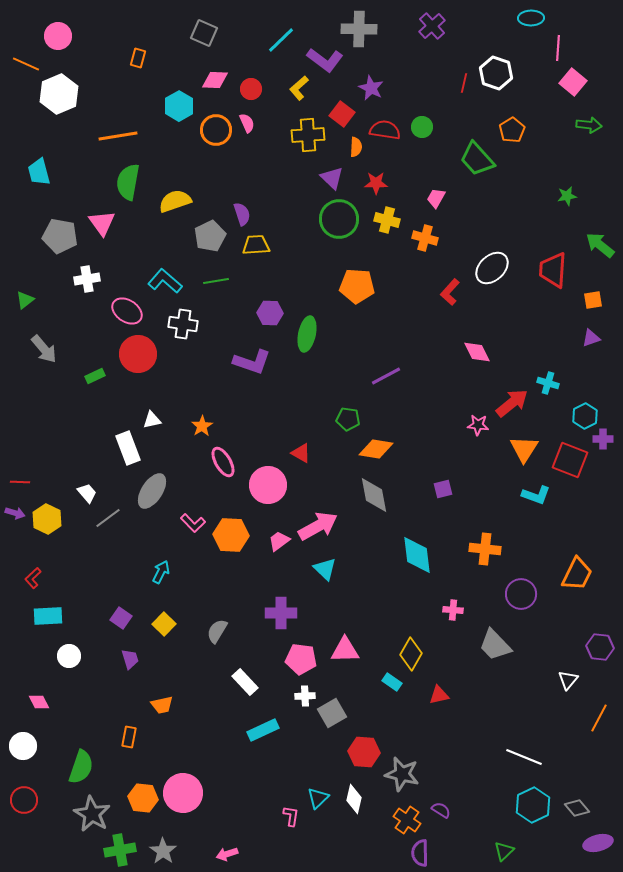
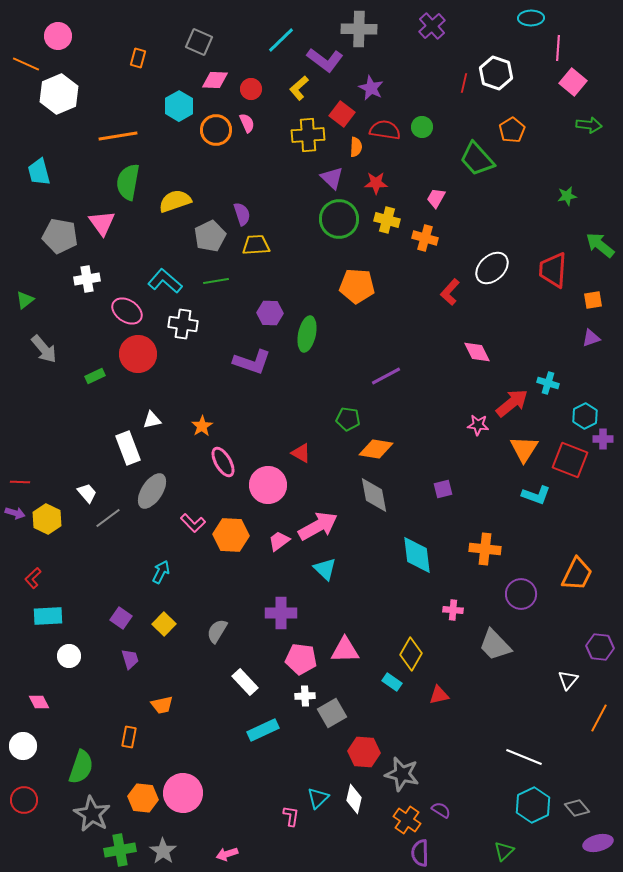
gray square at (204, 33): moved 5 px left, 9 px down
